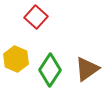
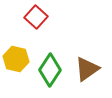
yellow hexagon: rotated 10 degrees counterclockwise
